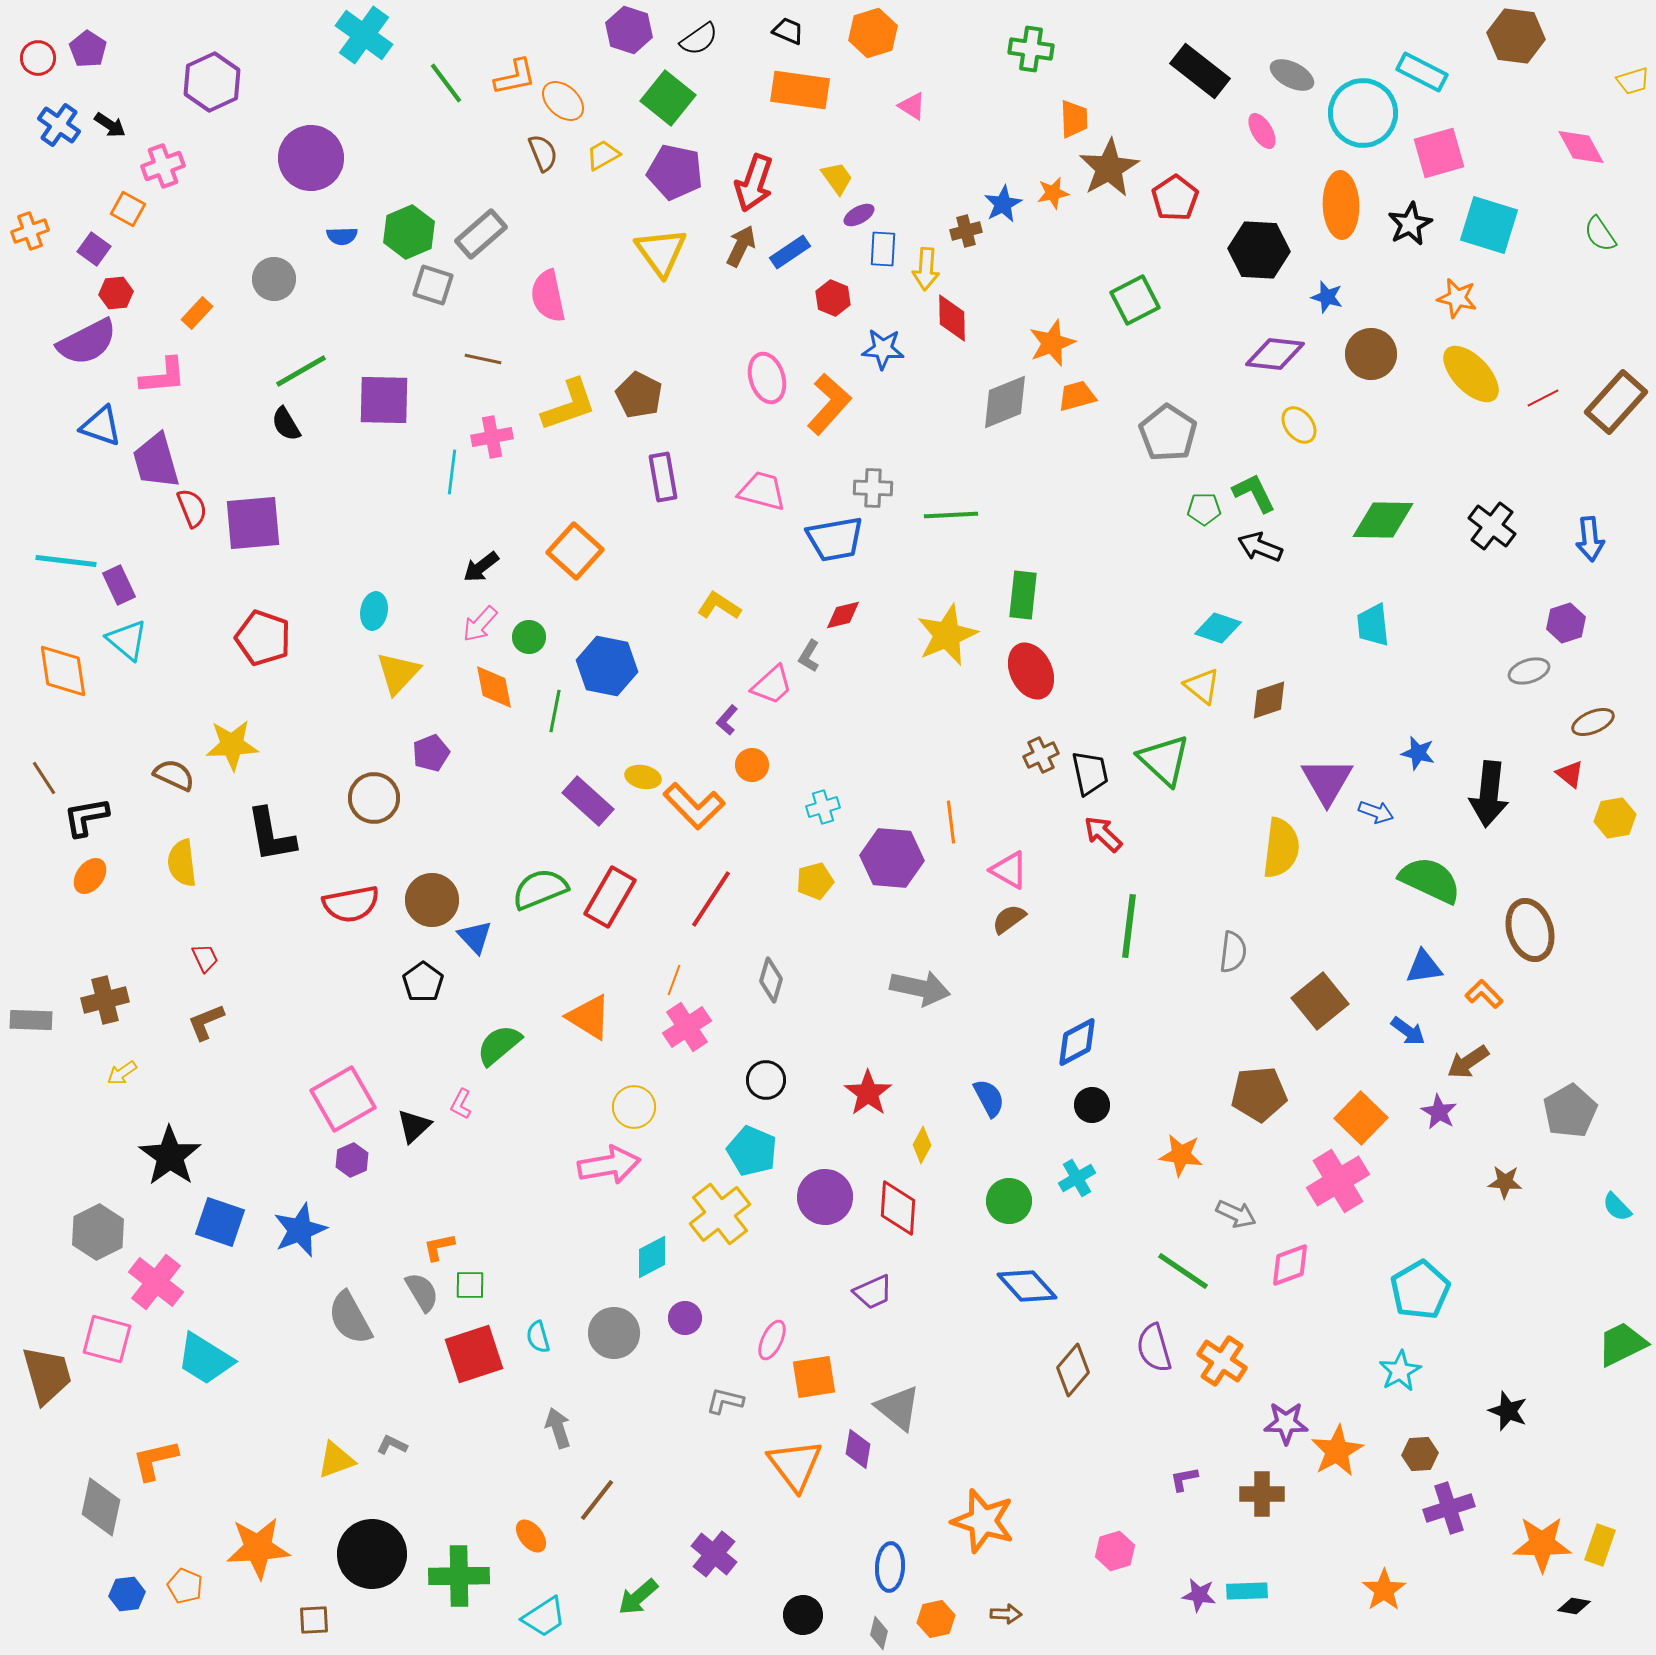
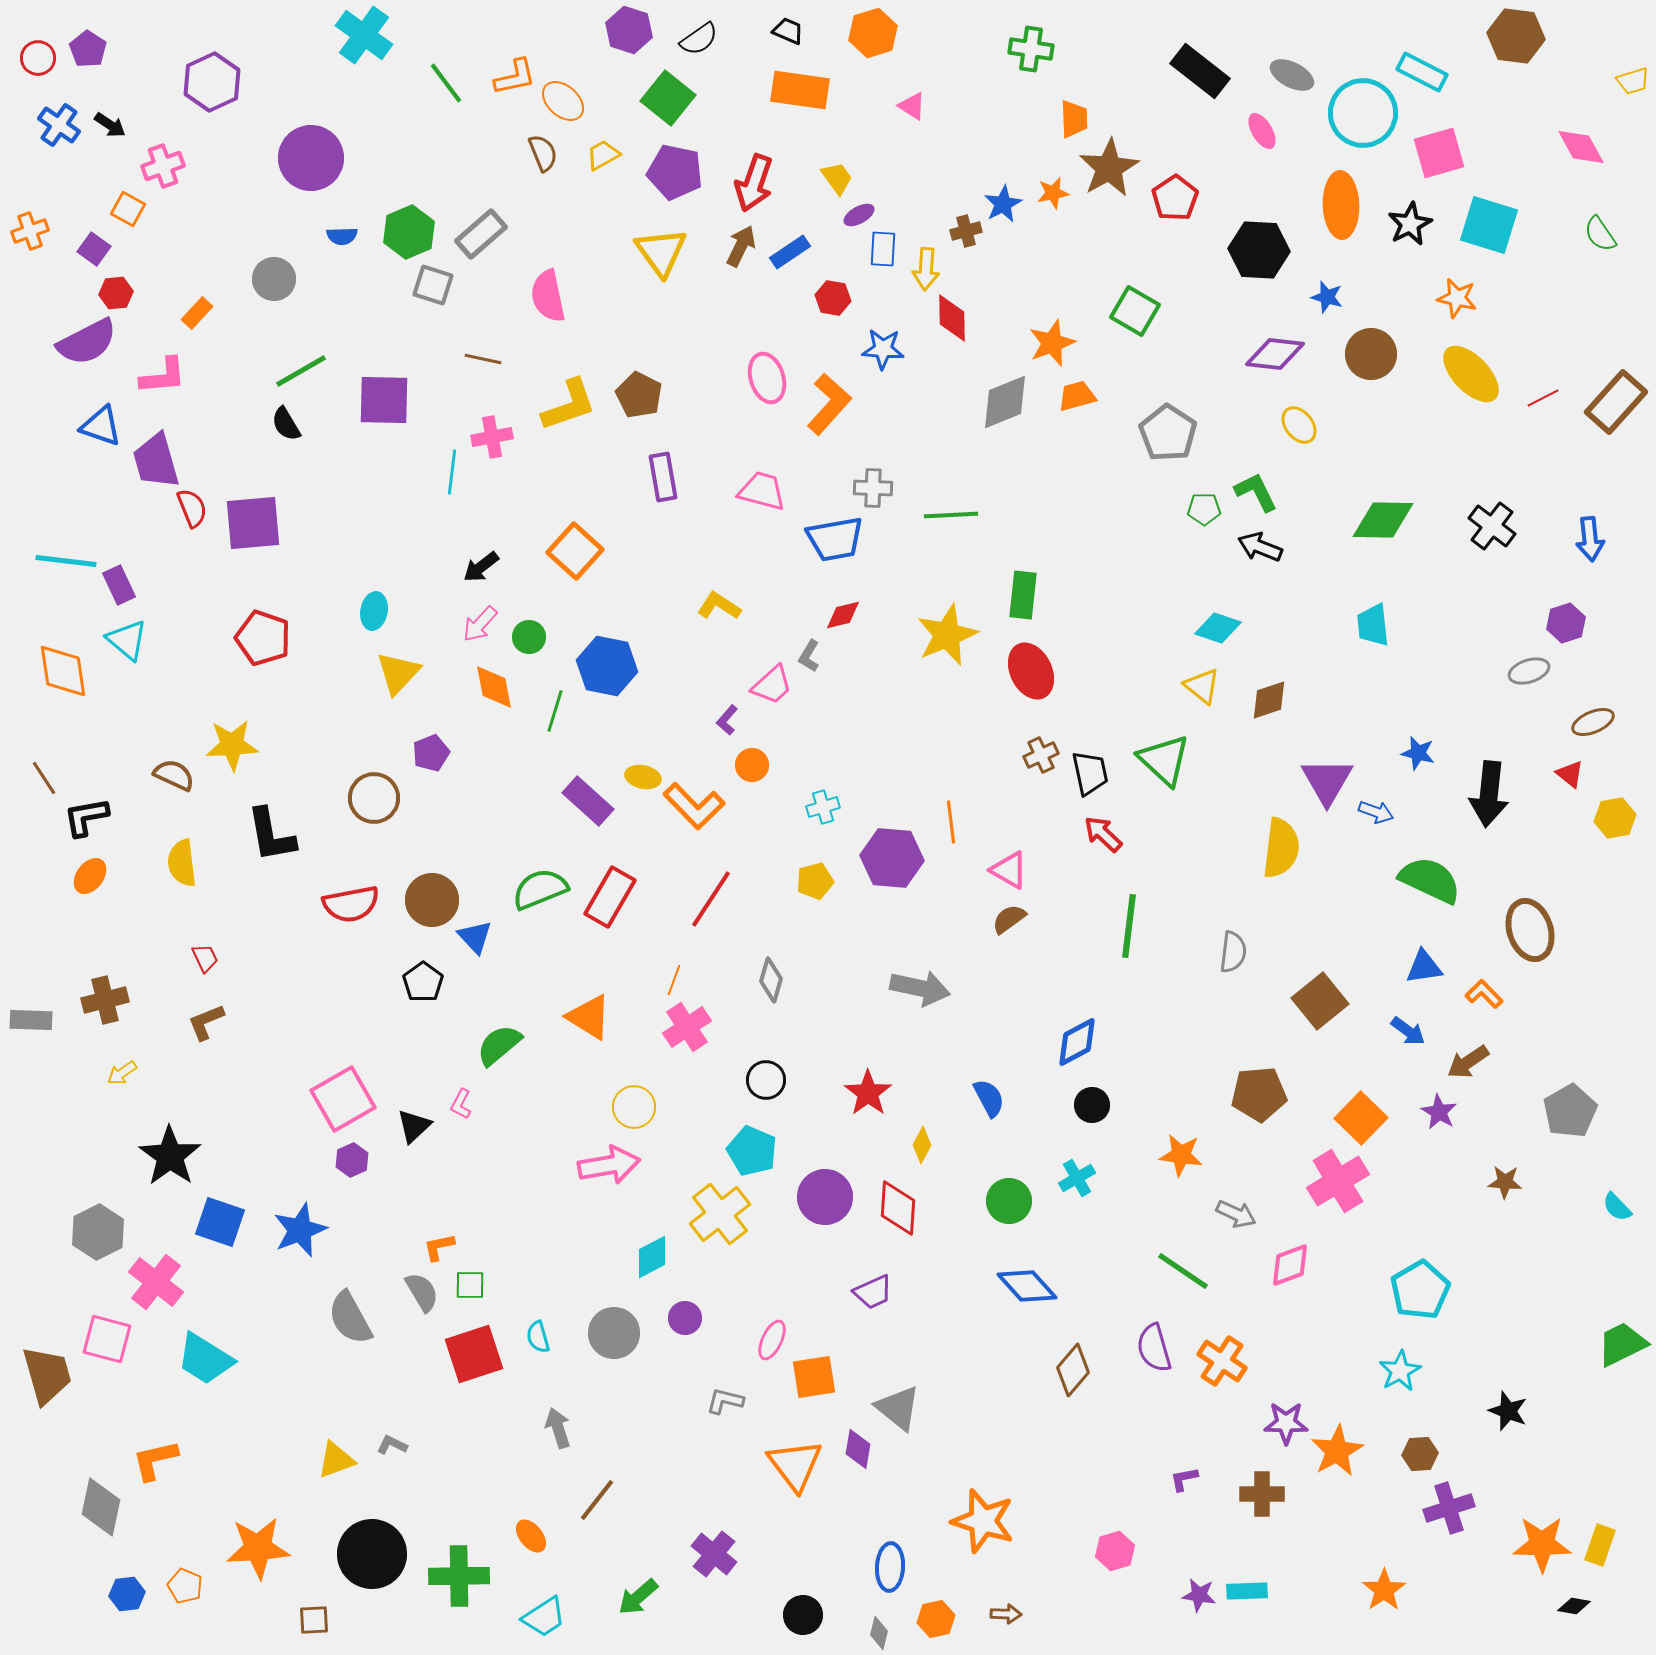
red hexagon at (833, 298): rotated 12 degrees counterclockwise
green square at (1135, 300): moved 11 px down; rotated 33 degrees counterclockwise
green L-shape at (1254, 493): moved 2 px right, 1 px up
green line at (555, 711): rotated 6 degrees clockwise
